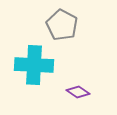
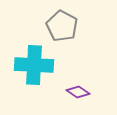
gray pentagon: moved 1 px down
